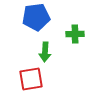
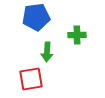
green cross: moved 2 px right, 1 px down
green arrow: moved 2 px right
